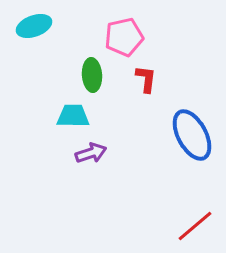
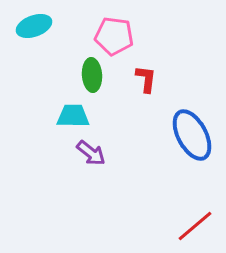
pink pentagon: moved 10 px left, 1 px up; rotated 21 degrees clockwise
purple arrow: rotated 56 degrees clockwise
